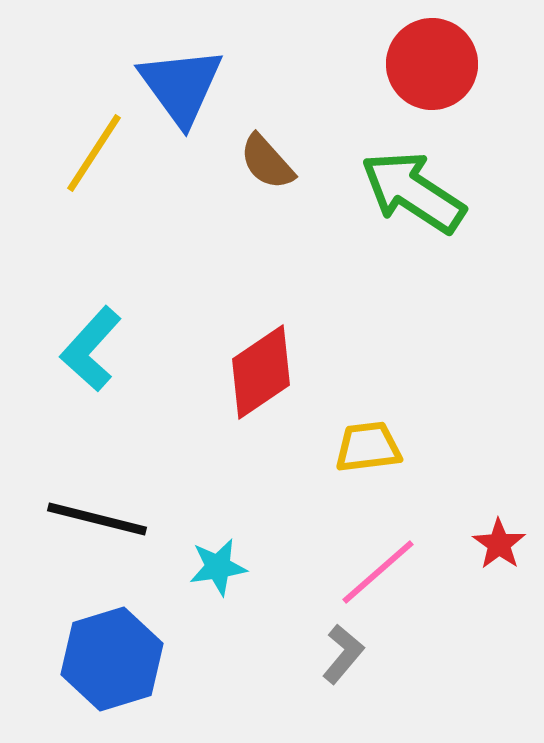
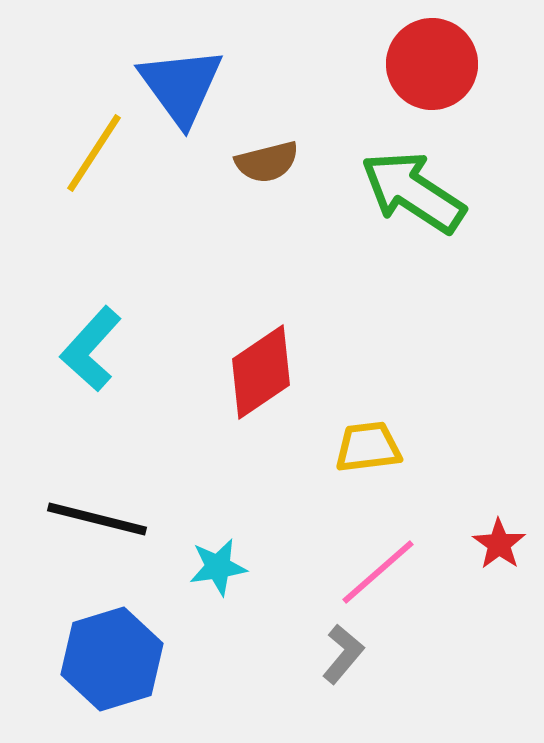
brown semicircle: rotated 62 degrees counterclockwise
